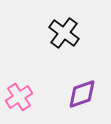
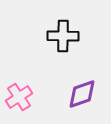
black cross: moved 1 px left, 3 px down; rotated 36 degrees counterclockwise
